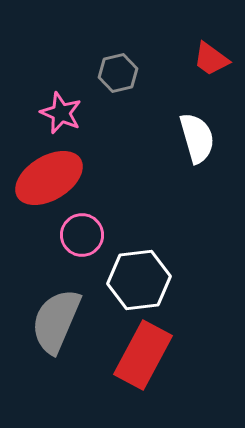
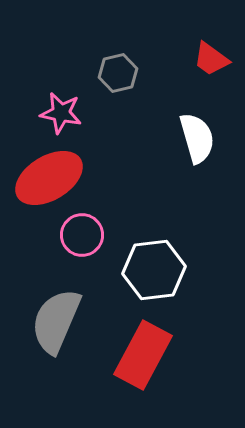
pink star: rotated 12 degrees counterclockwise
white hexagon: moved 15 px right, 10 px up
